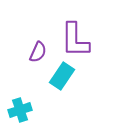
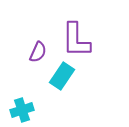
purple L-shape: moved 1 px right
cyan cross: moved 2 px right
